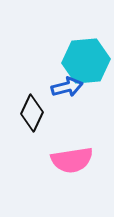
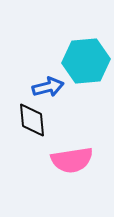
blue arrow: moved 19 px left
black diamond: moved 7 px down; rotated 30 degrees counterclockwise
